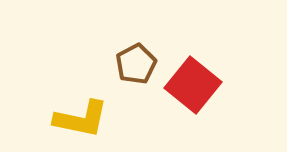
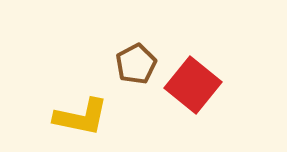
yellow L-shape: moved 2 px up
